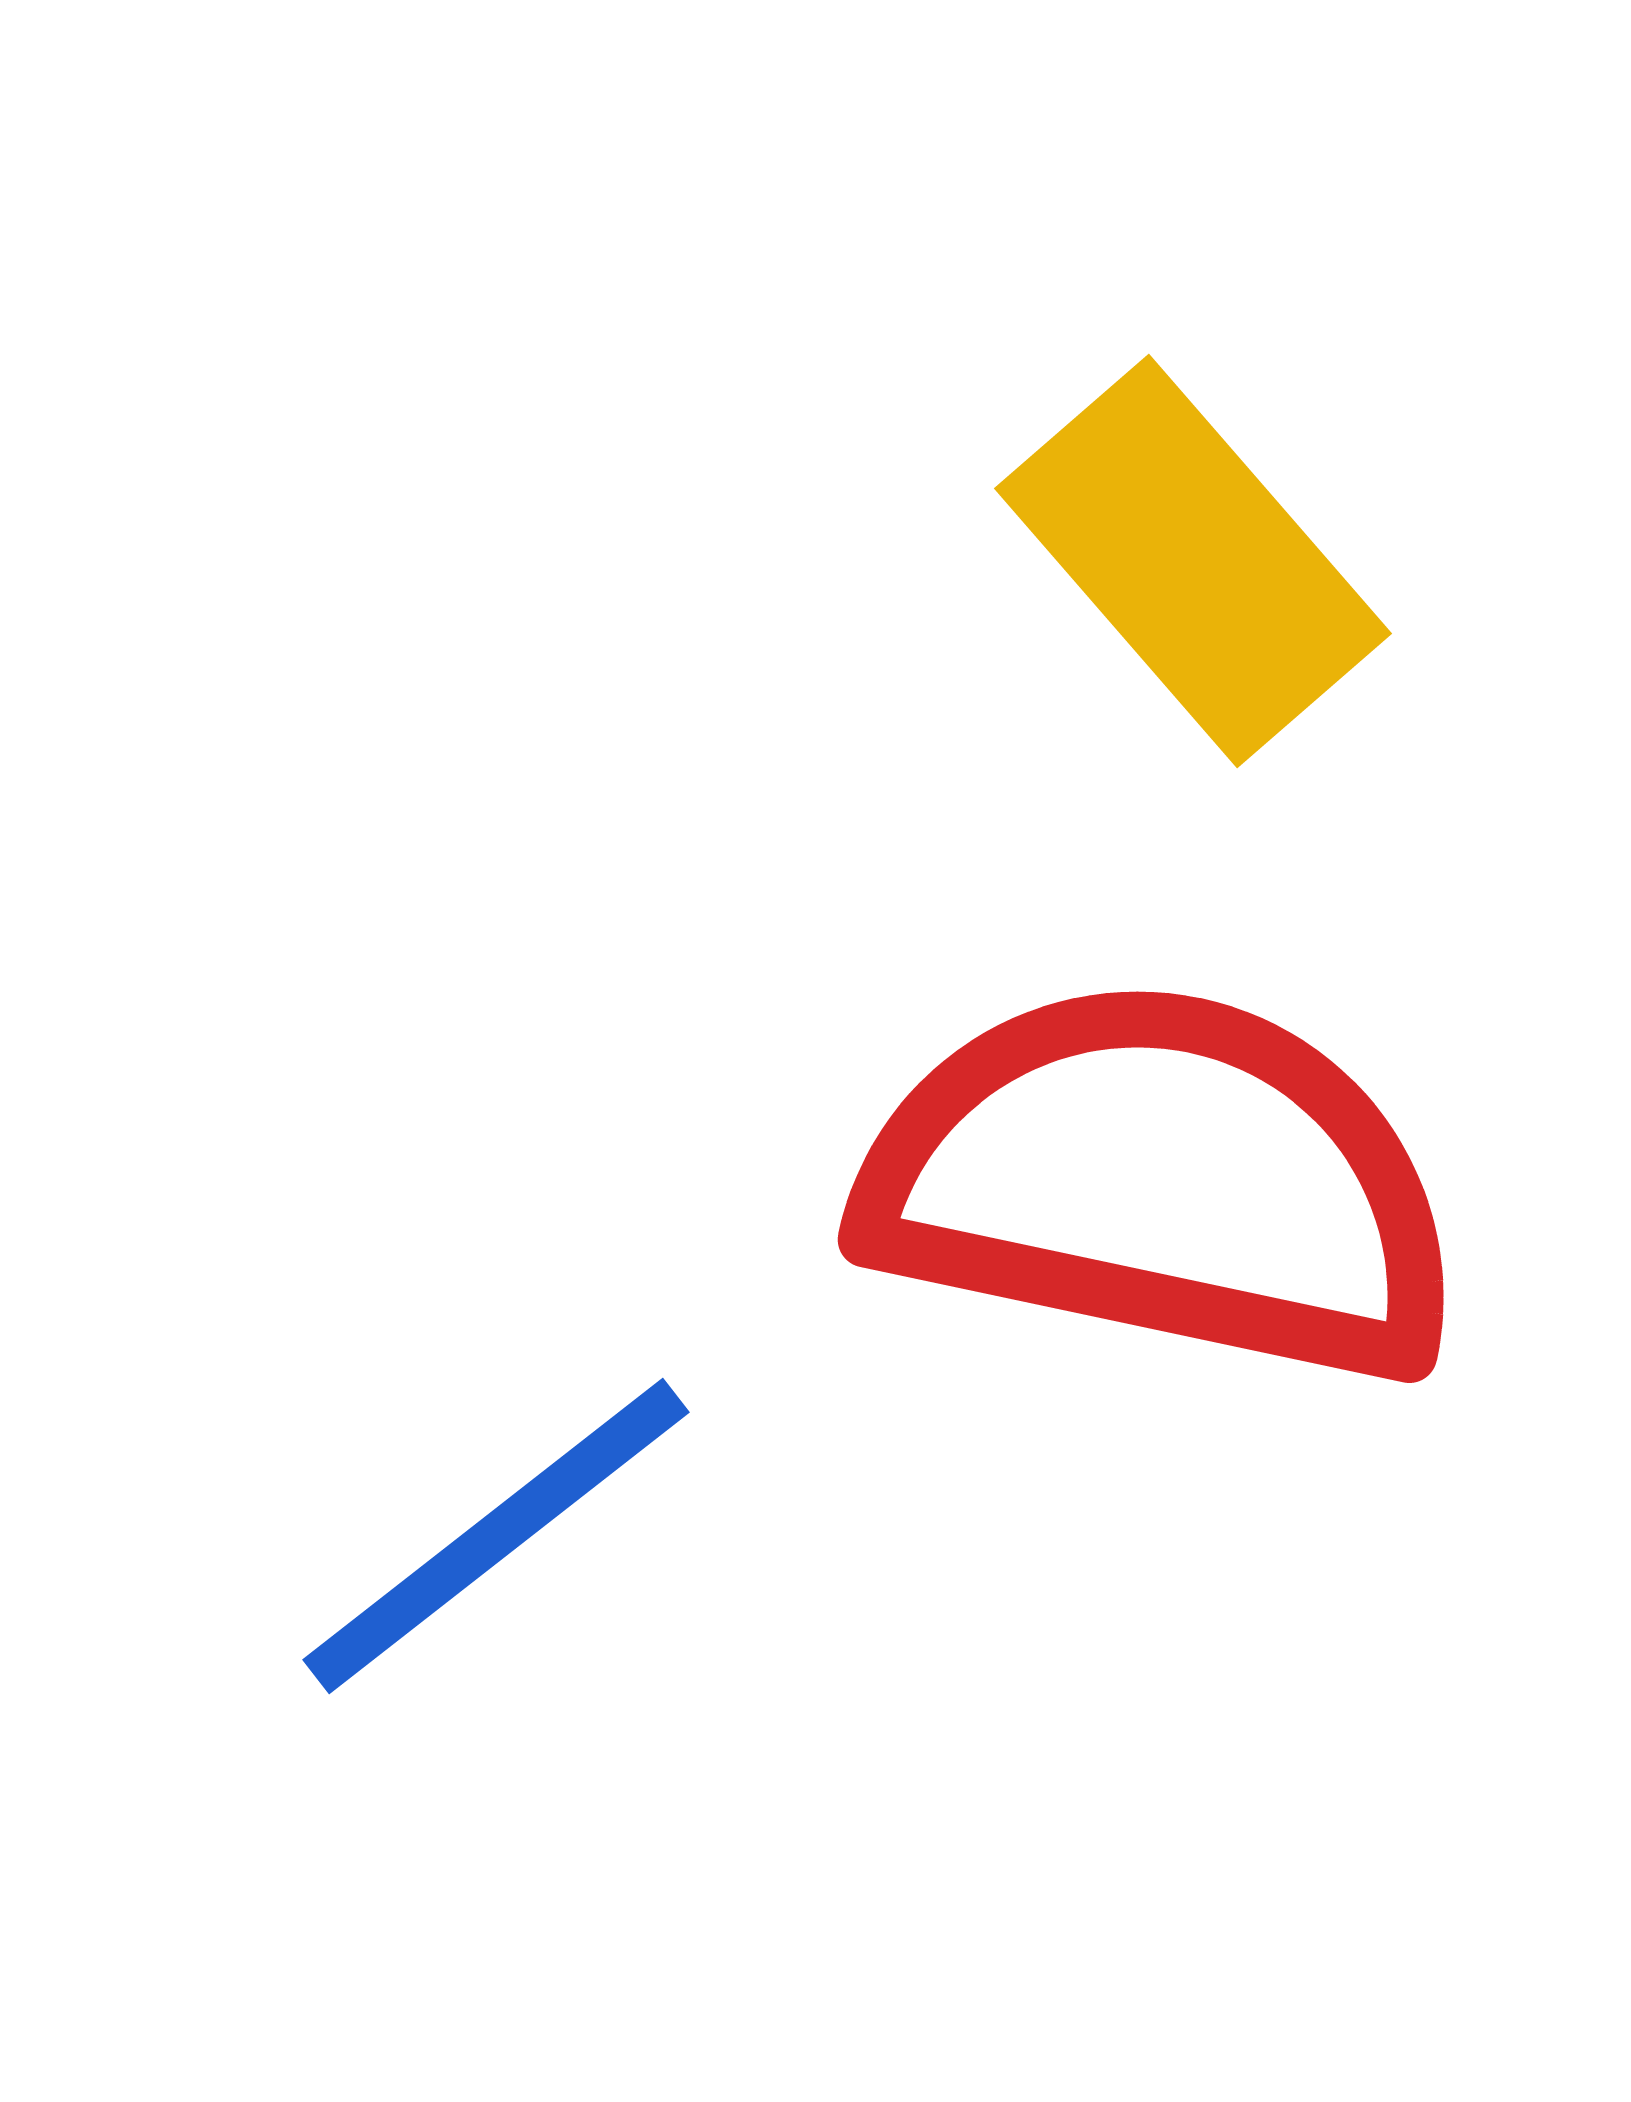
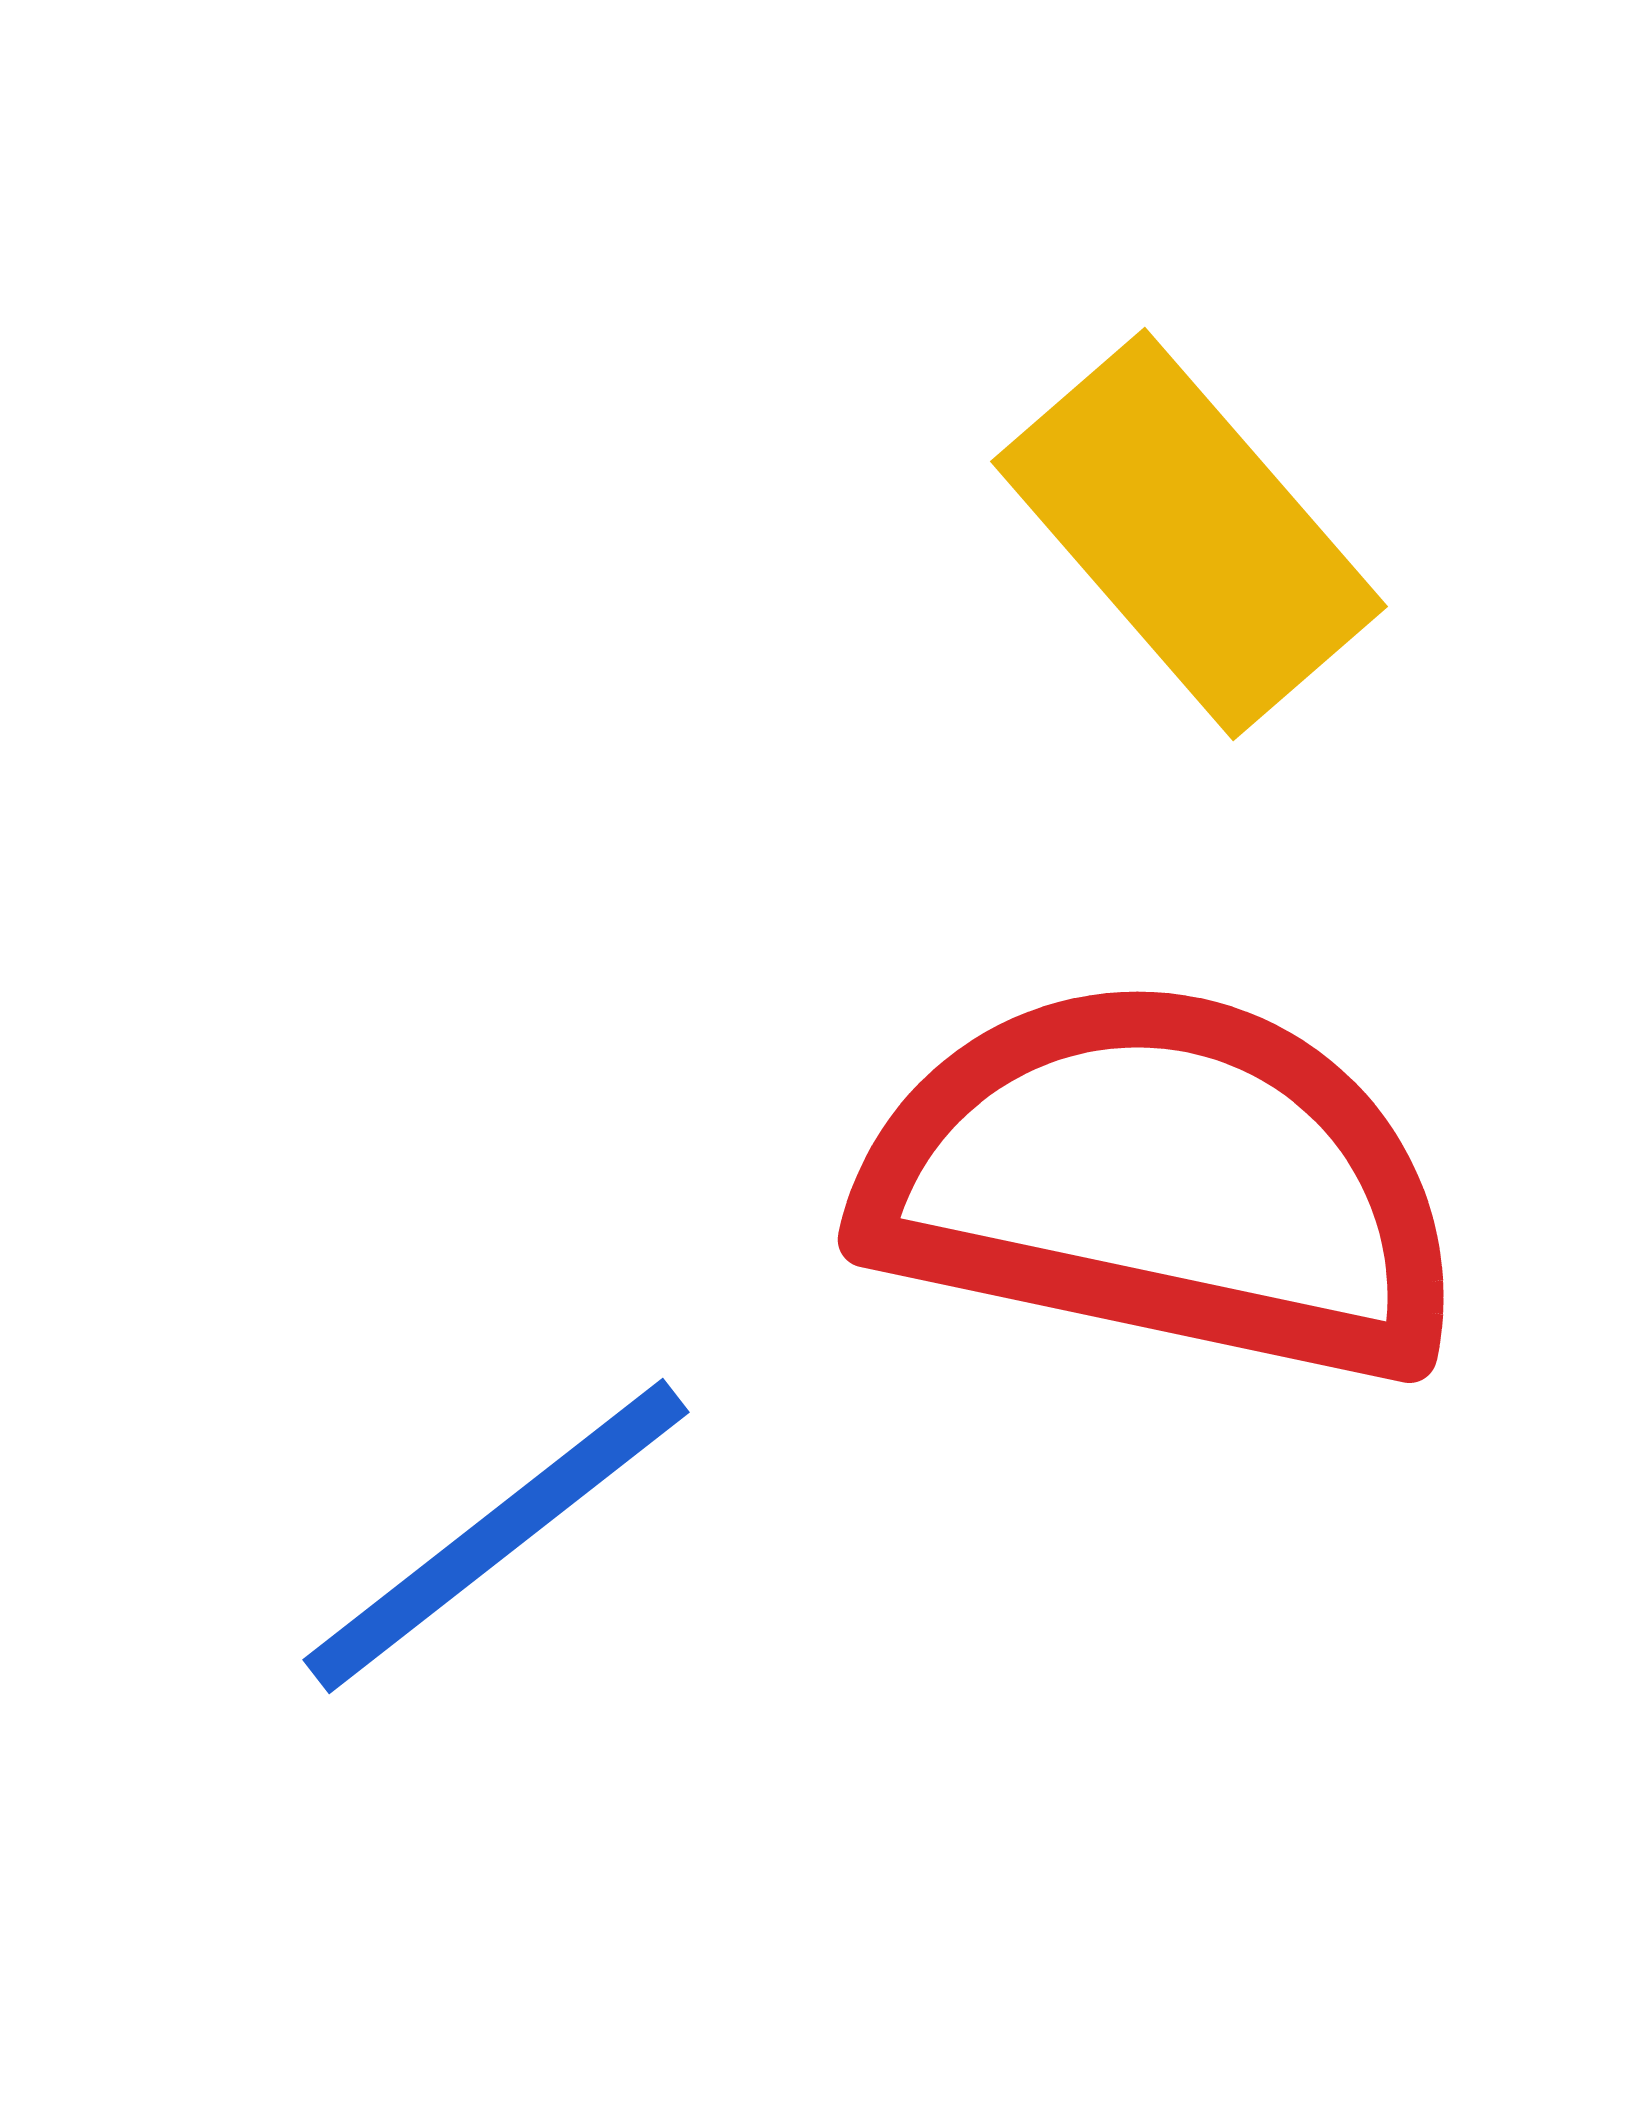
yellow rectangle: moved 4 px left, 27 px up
